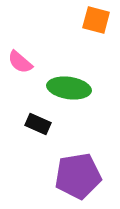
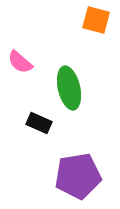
green ellipse: rotated 69 degrees clockwise
black rectangle: moved 1 px right, 1 px up
